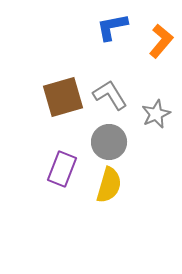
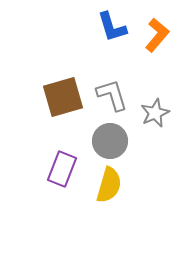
blue L-shape: rotated 96 degrees counterclockwise
orange L-shape: moved 4 px left, 6 px up
gray L-shape: moved 2 px right; rotated 15 degrees clockwise
gray star: moved 1 px left, 1 px up
gray circle: moved 1 px right, 1 px up
